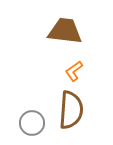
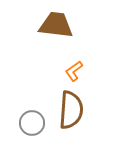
brown trapezoid: moved 9 px left, 6 px up
